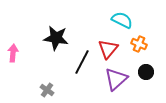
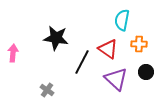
cyan semicircle: rotated 105 degrees counterclockwise
orange cross: rotated 21 degrees counterclockwise
red triangle: rotated 35 degrees counterclockwise
purple triangle: rotated 35 degrees counterclockwise
